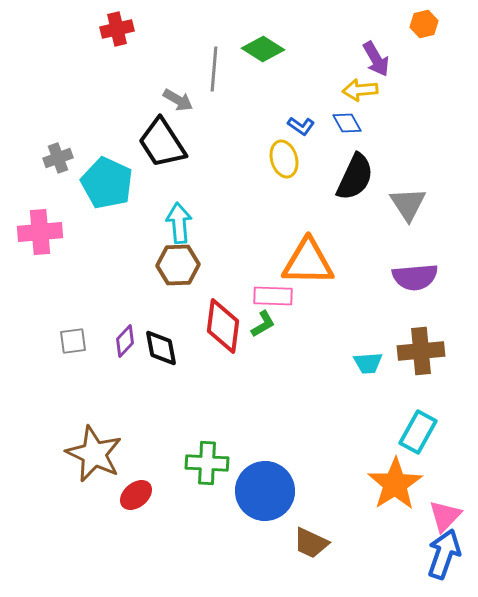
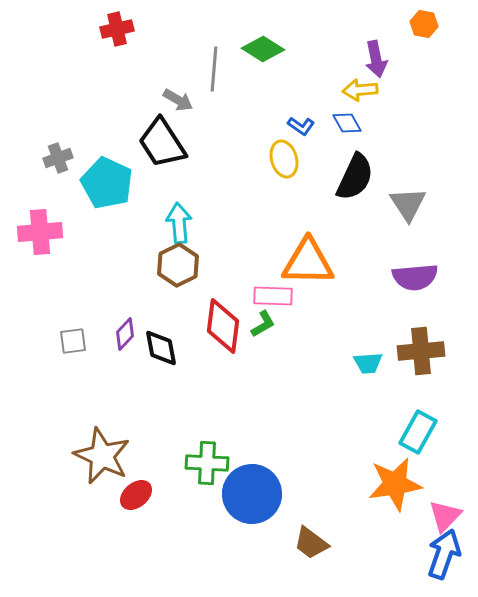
orange hexagon: rotated 24 degrees clockwise
purple arrow: rotated 18 degrees clockwise
brown hexagon: rotated 24 degrees counterclockwise
purple diamond: moved 7 px up
brown star: moved 8 px right, 2 px down
orange star: rotated 24 degrees clockwise
blue circle: moved 13 px left, 3 px down
brown trapezoid: rotated 12 degrees clockwise
